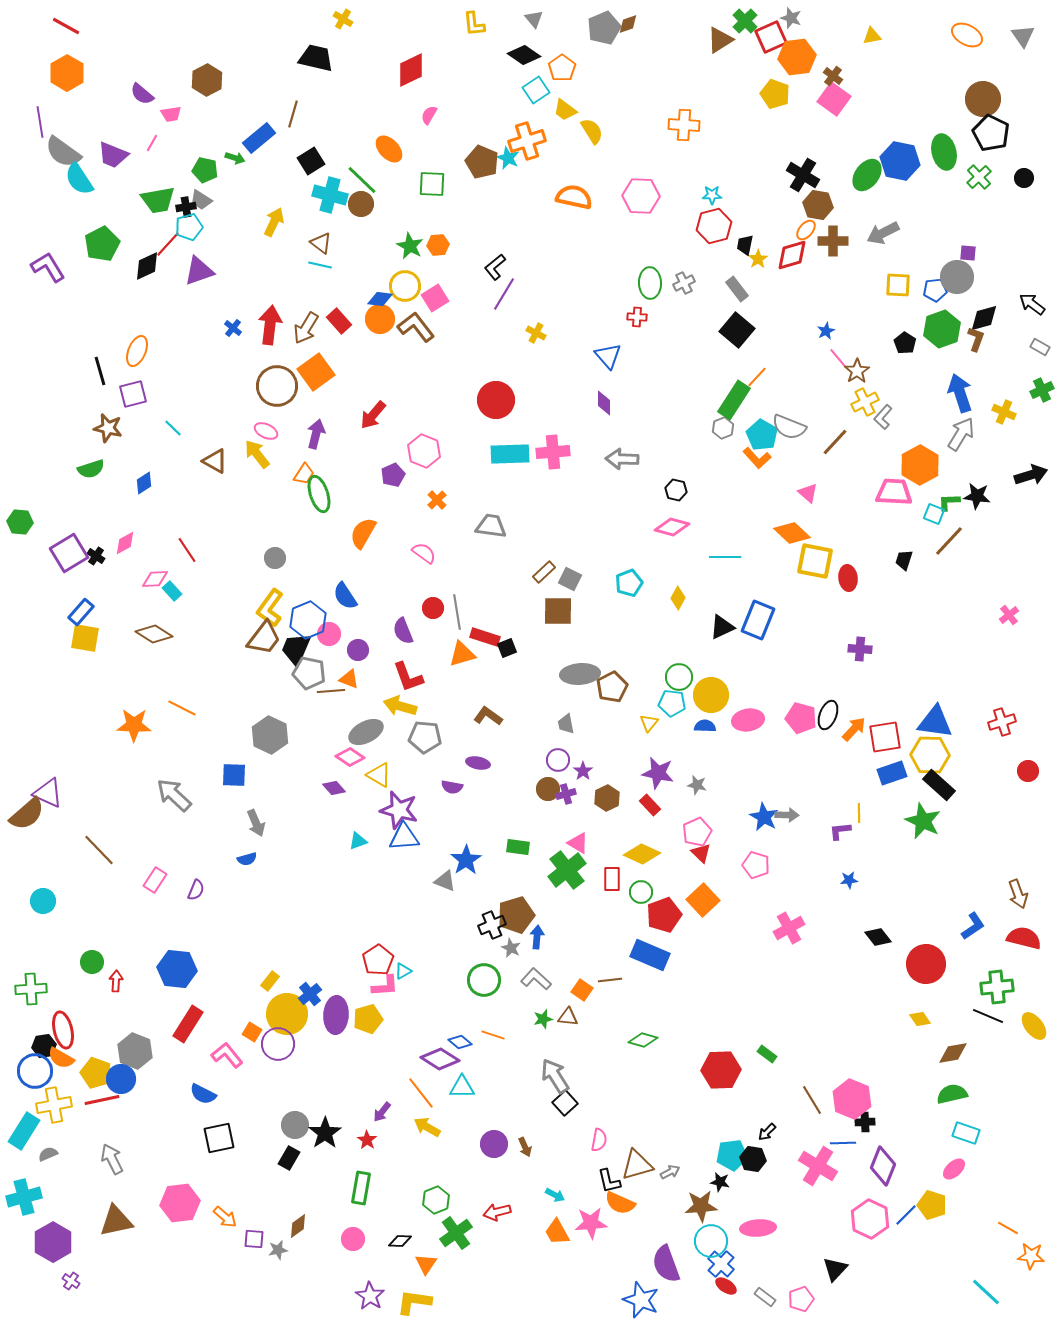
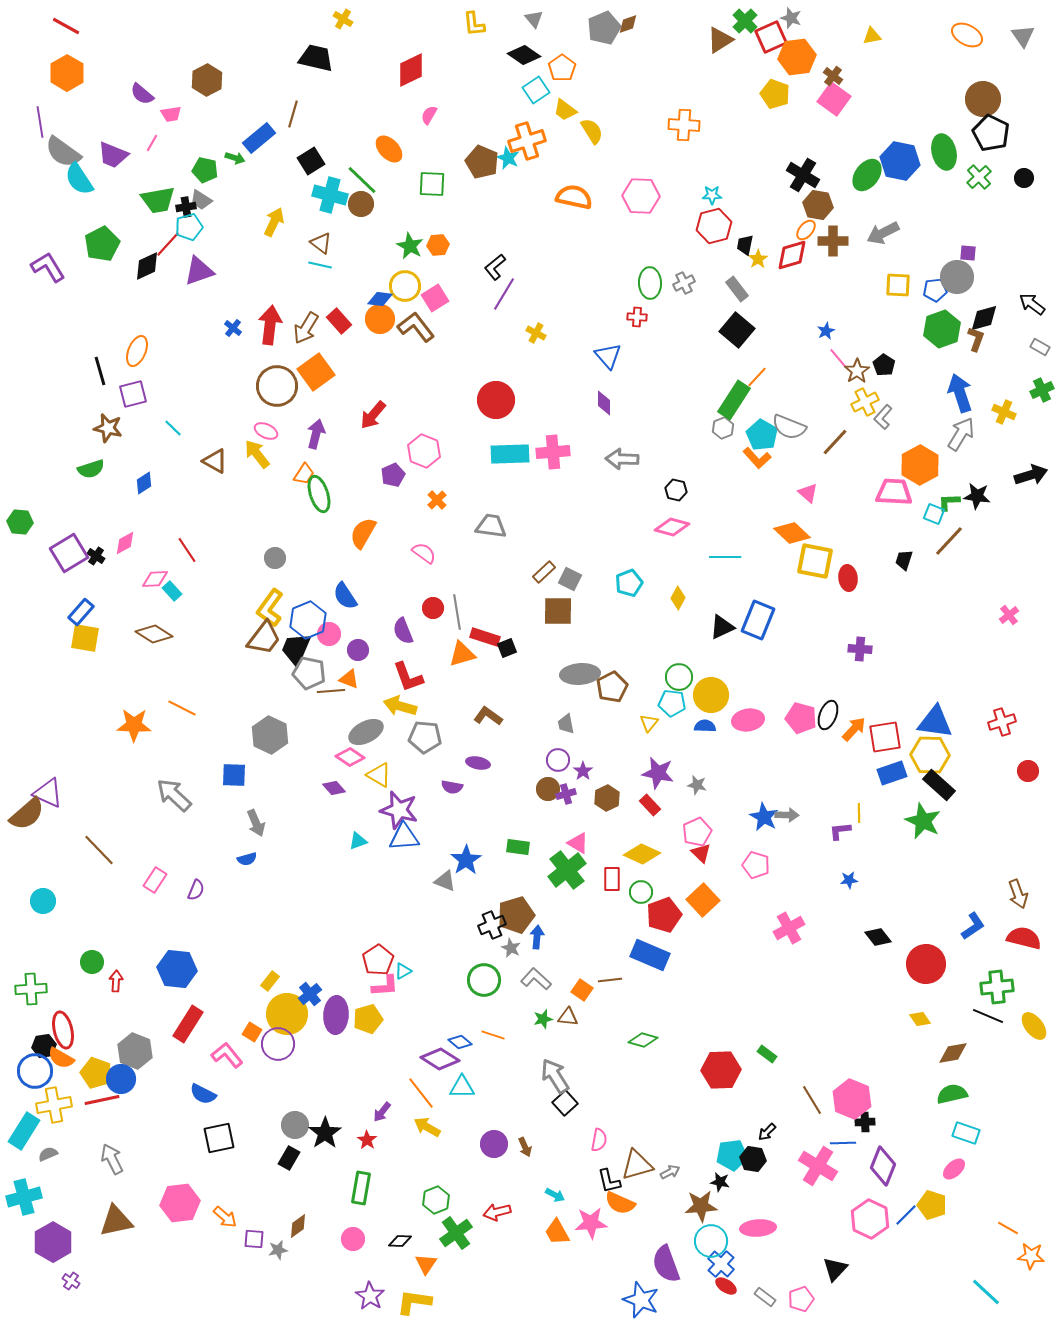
black pentagon at (905, 343): moved 21 px left, 22 px down
